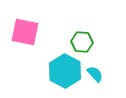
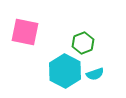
green hexagon: moved 1 px right, 1 px down; rotated 25 degrees counterclockwise
cyan semicircle: rotated 114 degrees clockwise
